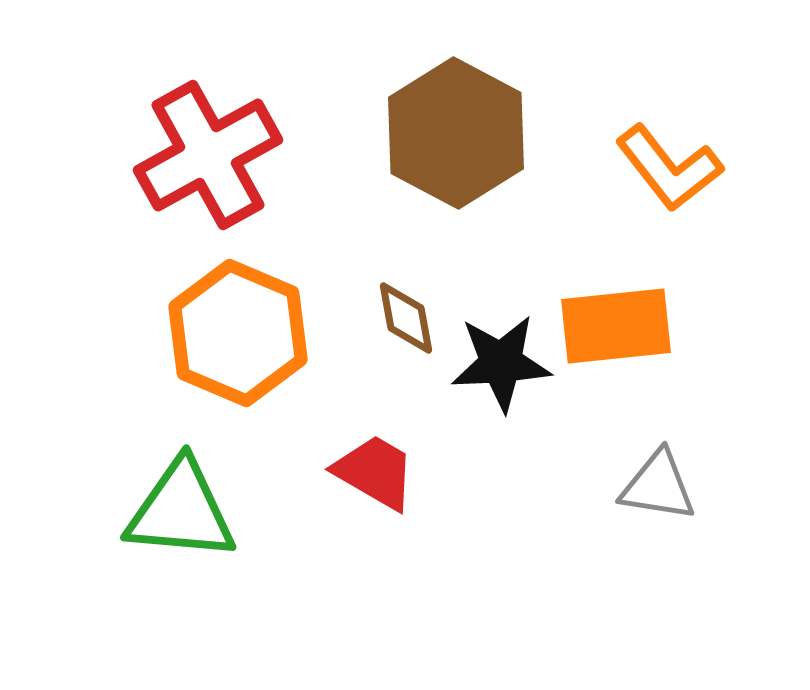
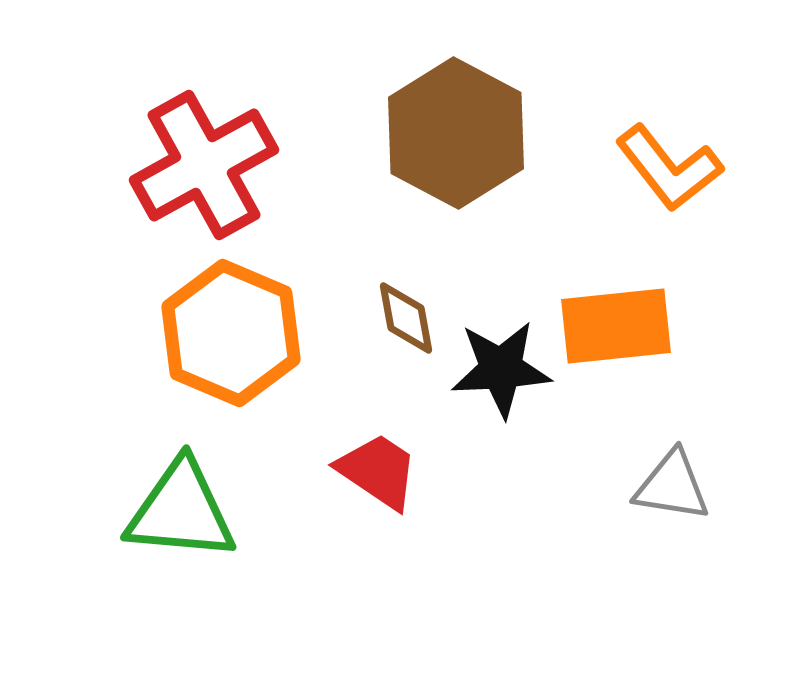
red cross: moved 4 px left, 10 px down
orange hexagon: moved 7 px left
black star: moved 6 px down
red trapezoid: moved 3 px right, 1 px up; rotated 4 degrees clockwise
gray triangle: moved 14 px right
